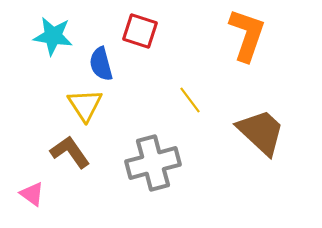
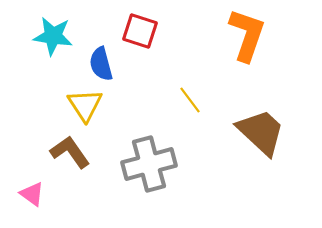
gray cross: moved 4 px left, 1 px down
